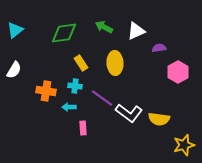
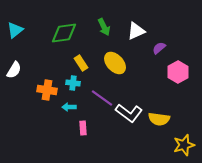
green arrow: rotated 144 degrees counterclockwise
purple semicircle: rotated 32 degrees counterclockwise
yellow ellipse: rotated 40 degrees counterclockwise
cyan cross: moved 2 px left, 3 px up
orange cross: moved 1 px right, 1 px up
